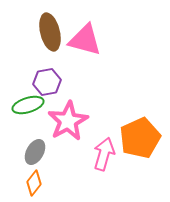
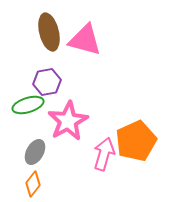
brown ellipse: moved 1 px left
orange pentagon: moved 4 px left, 3 px down
orange diamond: moved 1 px left, 1 px down
